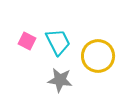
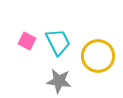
gray star: moved 1 px left, 1 px down
